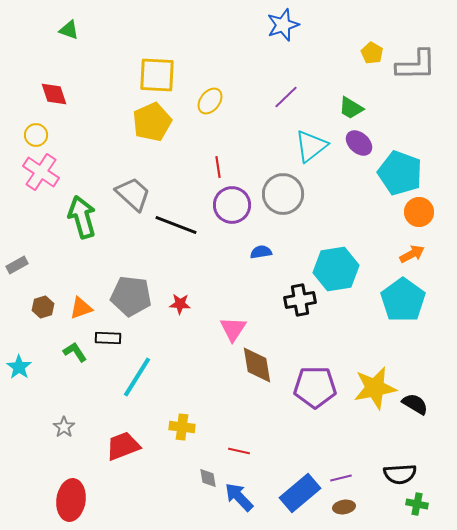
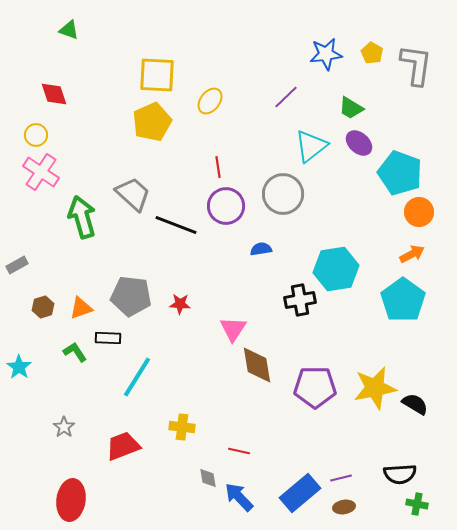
blue star at (283, 25): moved 43 px right, 29 px down; rotated 12 degrees clockwise
gray L-shape at (416, 65): rotated 81 degrees counterclockwise
purple circle at (232, 205): moved 6 px left, 1 px down
blue semicircle at (261, 252): moved 3 px up
